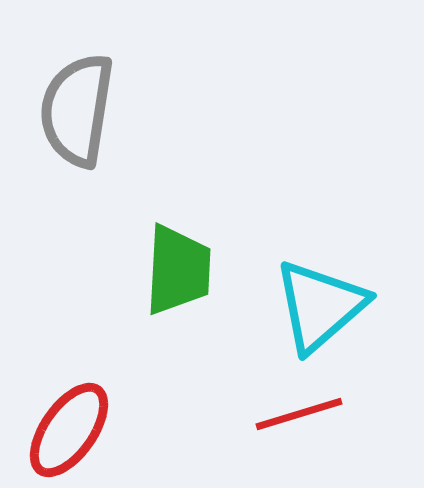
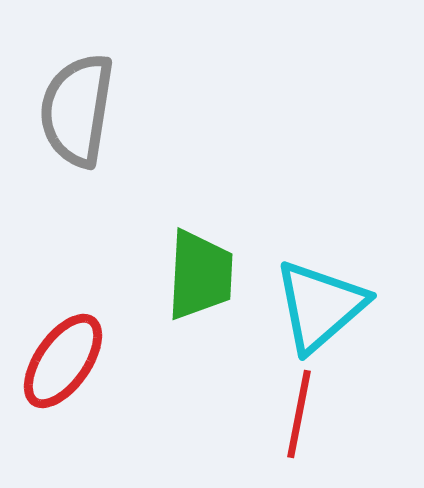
green trapezoid: moved 22 px right, 5 px down
red line: rotated 62 degrees counterclockwise
red ellipse: moved 6 px left, 69 px up
